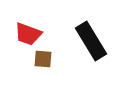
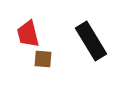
red trapezoid: rotated 56 degrees clockwise
